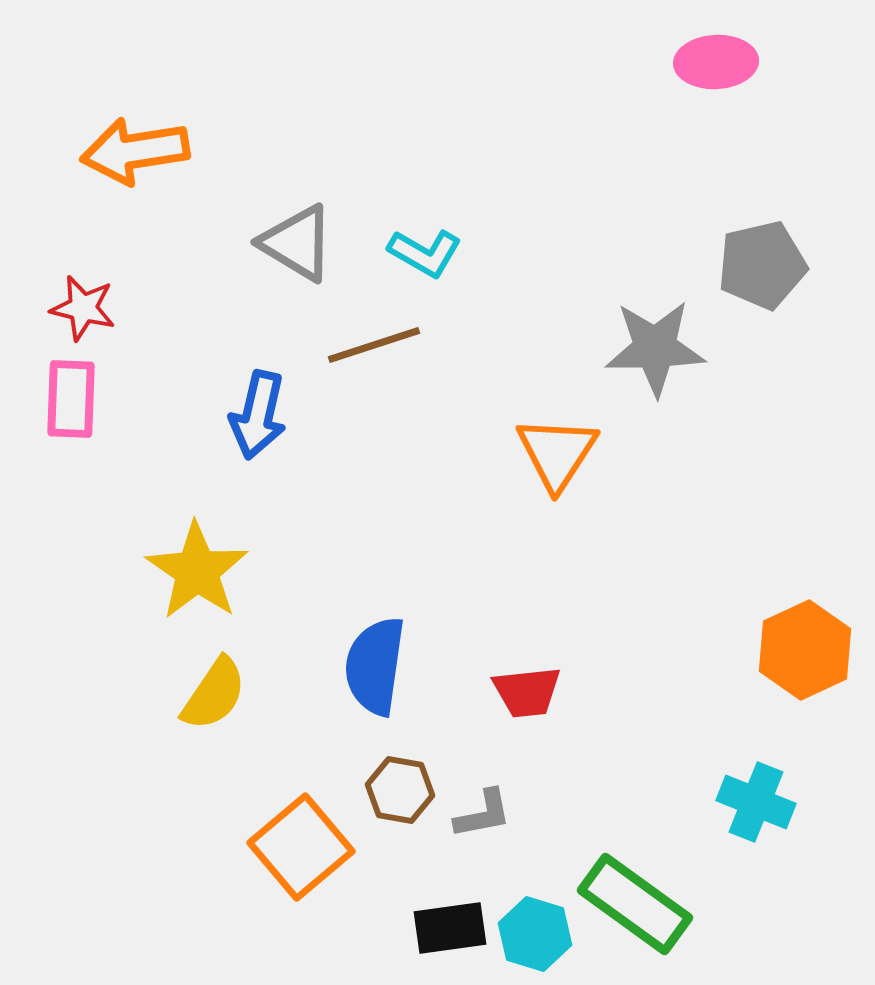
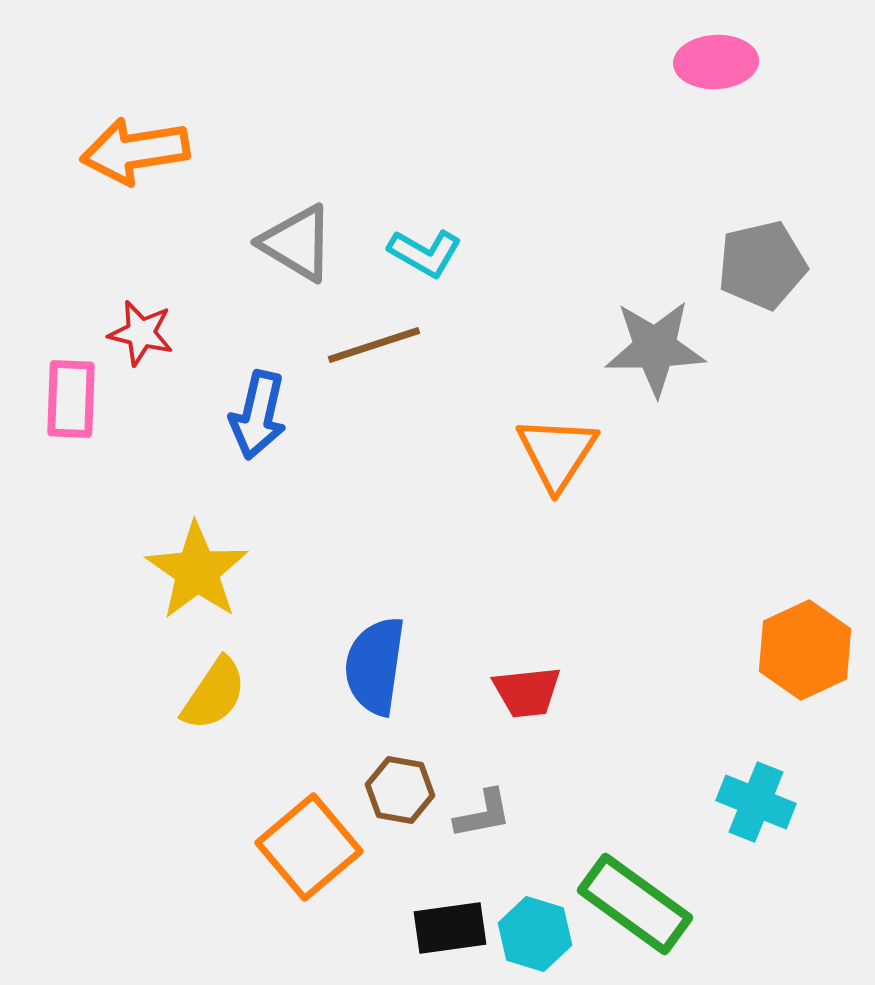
red star: moved 58 px right, 25 px down
orange square: moved 8 px right
